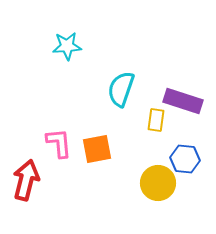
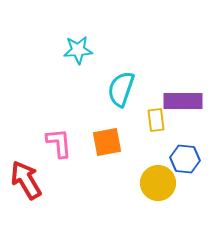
cyan star: moved 11 px right, 4 px down
purple rectangle: rotated 18 degrees counterclockwise
yellow rectangle: rotated 15 degrees counterclockwise
orange square: moved 10 px right, 7 px up
red arrow: rotated 45 degrees counterclockwise
